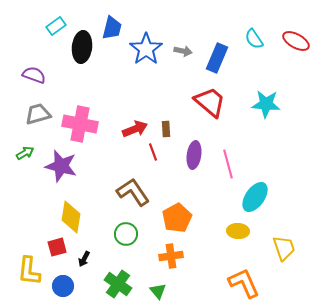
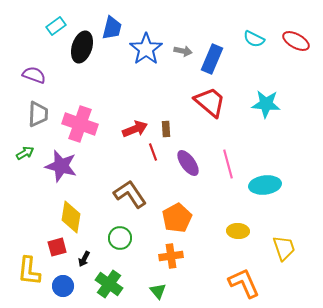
cyan semicircle: rotated 30 degrees counterclockwise
black ellipse: rotated 12 degrees clockwise
blue rectangle: moved 5 px left, 1 px down
gray trapezoid: rotated 108 degrees clockwise
pink cross: rotated 8 degrees clockwise
purple ellipse: moved 6 px left, 8 px down; rotated 44 degrees counterclockwise
brown L-shape: moved 3 px left, 2 px down
cyan ellipse: moved 10 px right, 12 px up; rotated 48 degrees clockwise
green circle: moved 6 px left, 4 px down
green cross: moved 9 px left
